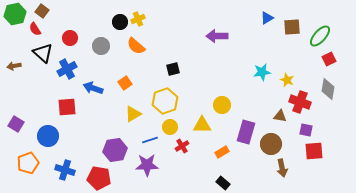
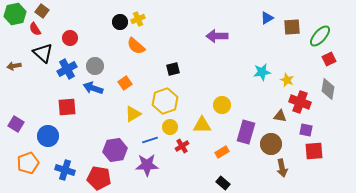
gray circle at (101, 46): moved 6 px left, 20 px down
